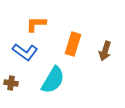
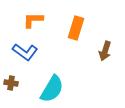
orange L-shape: moved 3 px left, 4 px up
orange rectangle: moved 3 px right, 16 px up
cyan semicircle: moved 1 px left, 9 px down
